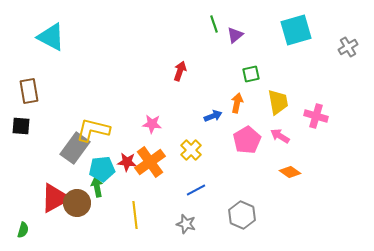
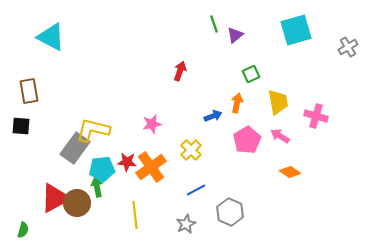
green square: rotated 12 degrees counterclockwise
pink star: rotated 18 degrees counterclockwise
orange cross: moved 1 px right, 5 px down
gray hexagon: moved 12 px left, 3 px up
gray star: rotated 30 degrees clockwise
